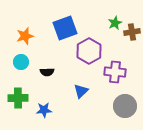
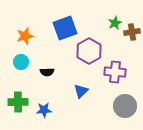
green cross: moved 4 px down
